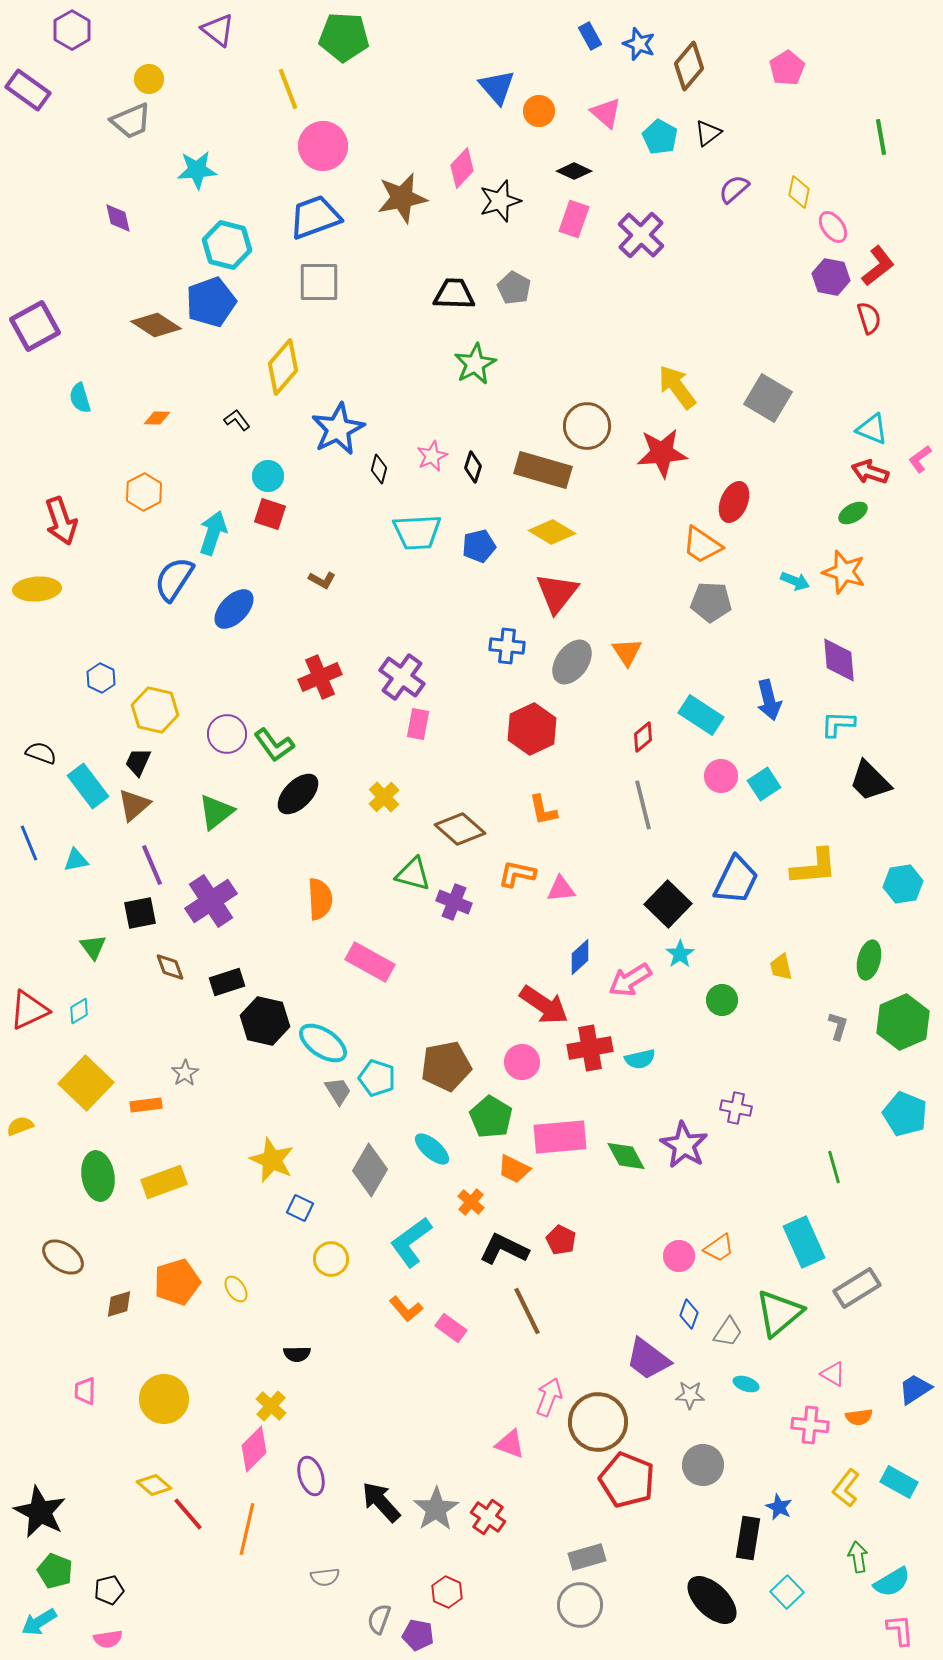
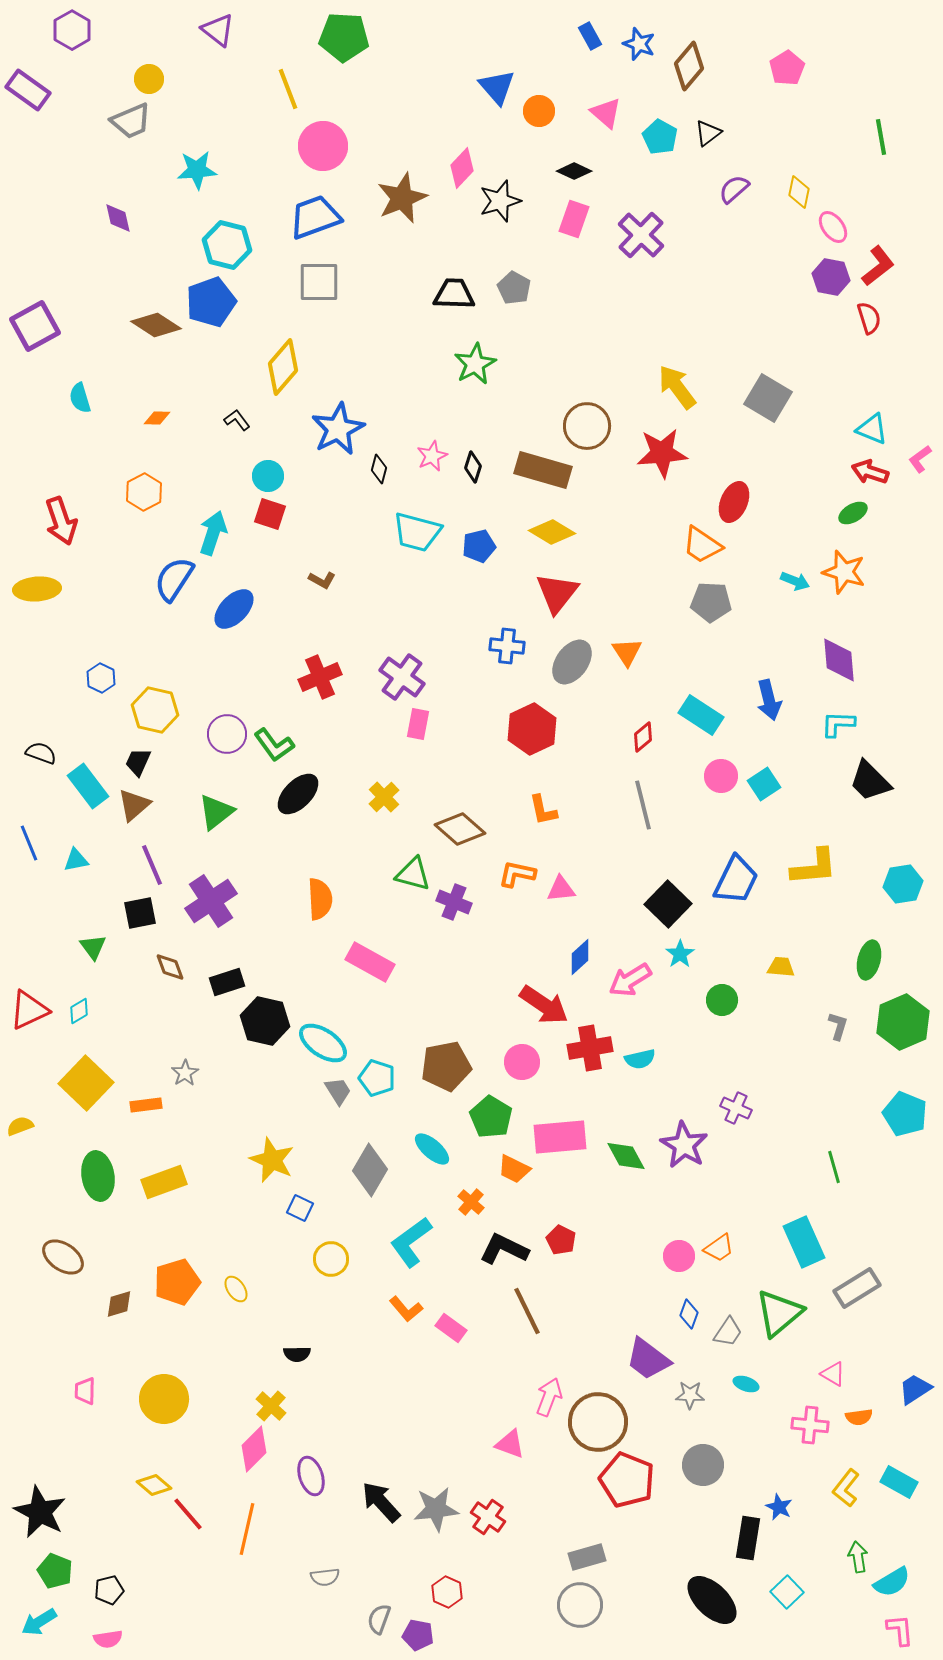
brown star at (402, 198): rotated 12 degrees counterclockwise
cyan trapezoid at (417, 532): rotated 18 degrees clockwise
yellow trapezoid at (781, 967): rotated 108 degrees clockwise
purple cross at (736, 1108): rotated 12 degrees clockwise
gray star at (436, 1509): rotated 27 degrees clockwise
